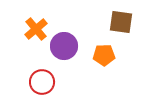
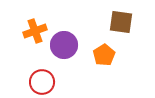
orange cross: moved 1 px left, 2 px down; rotated 20 degrees clockwise
purple circle: moved 1 px up
orange pentagon: rotated 30 degrees counterclockwise
